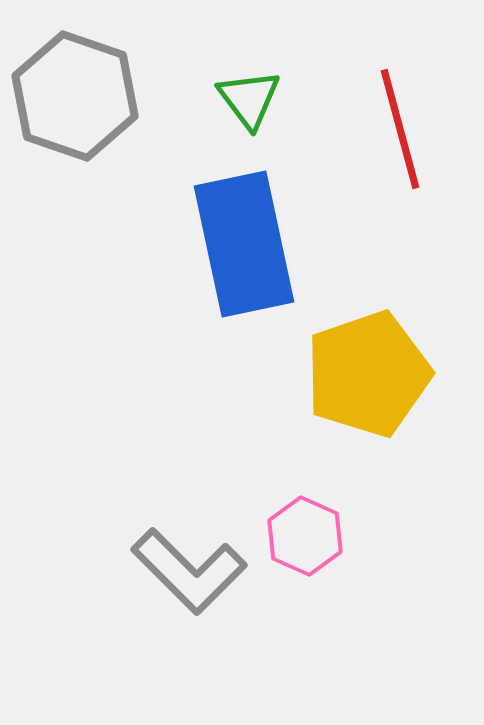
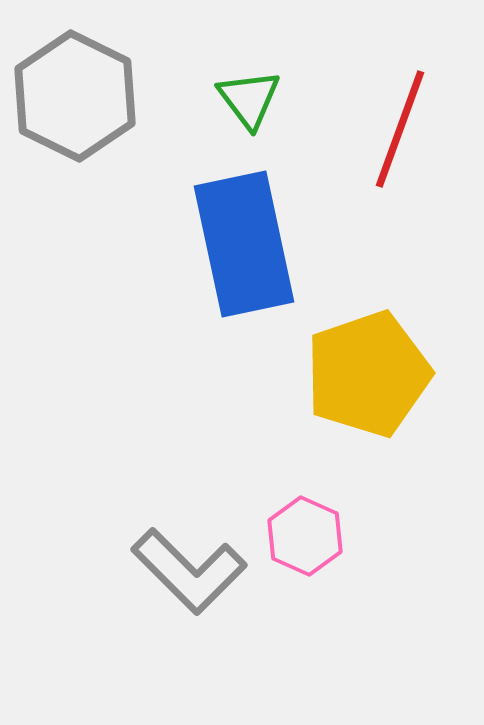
gray hexagon: rotated 7 degrees clockwise
red line: rotated 35 degrees clockwise
